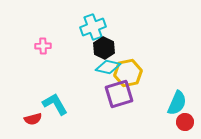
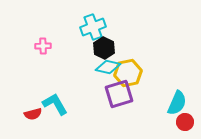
red semicircle: moved 5 px up
